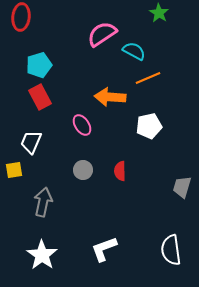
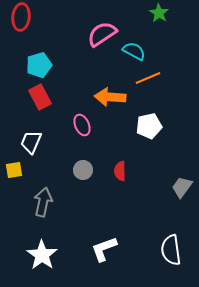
pink ellipse: rotated 10 degrees clockwise
gray trapezoid: rotated 20 degrees clockwise
